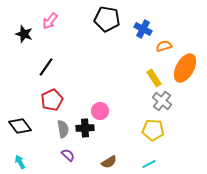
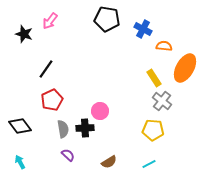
orange semicircle: rotated 21 degrees clockwise
black line: moved 2 px down
